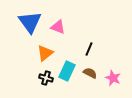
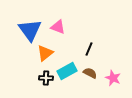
blue triangle: moved 8 px down
cyan rectangle: rotated 36 degrees clockwise
black cross: rotated 16 degrees counterclockwise
